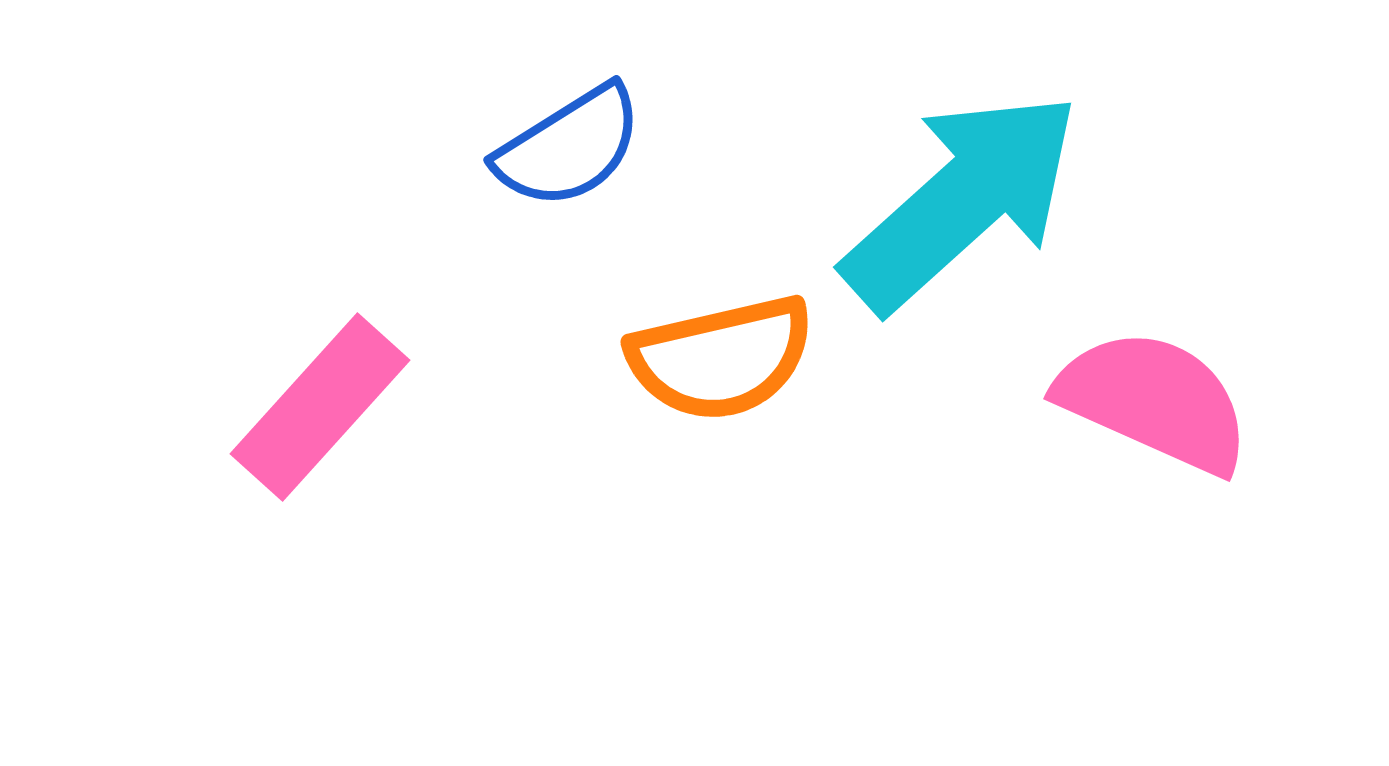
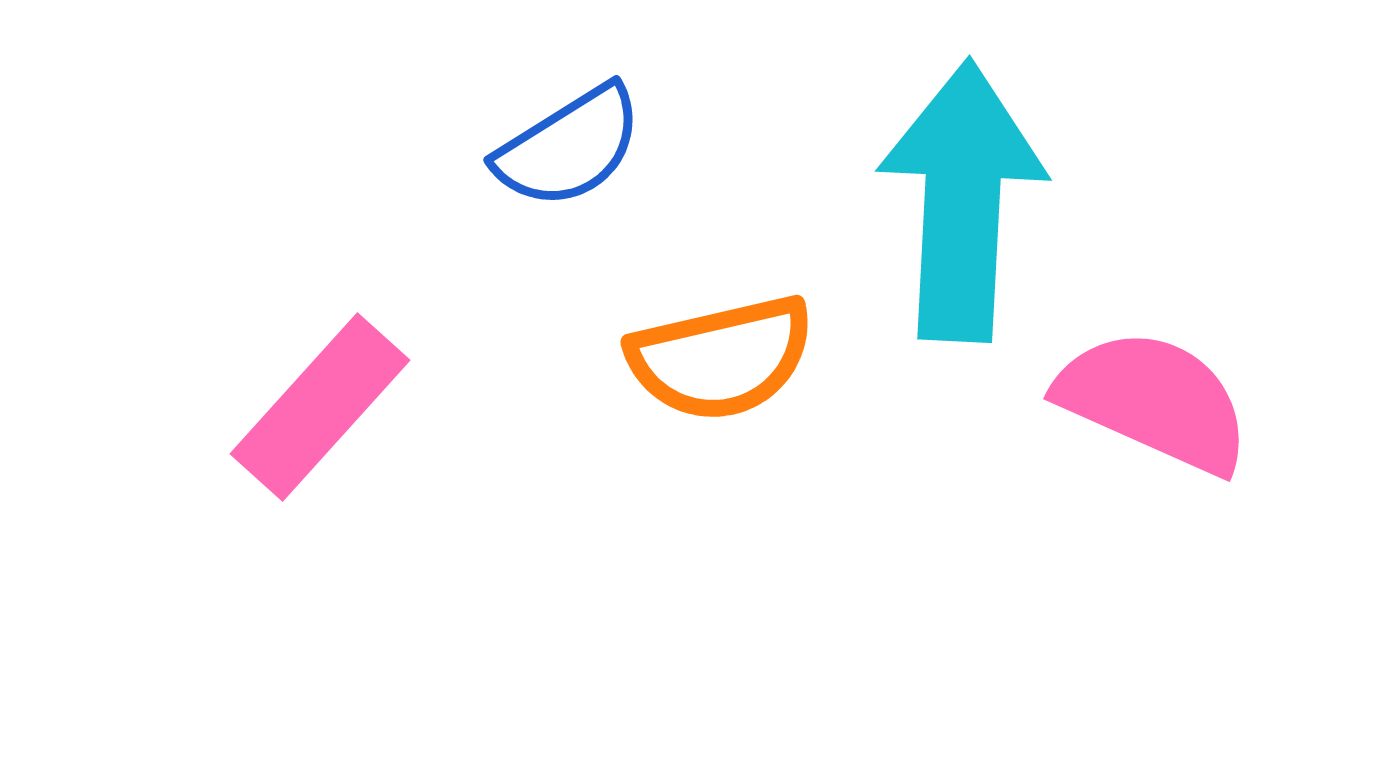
cyan arrow: rotated 45 degrees counterclockwise
